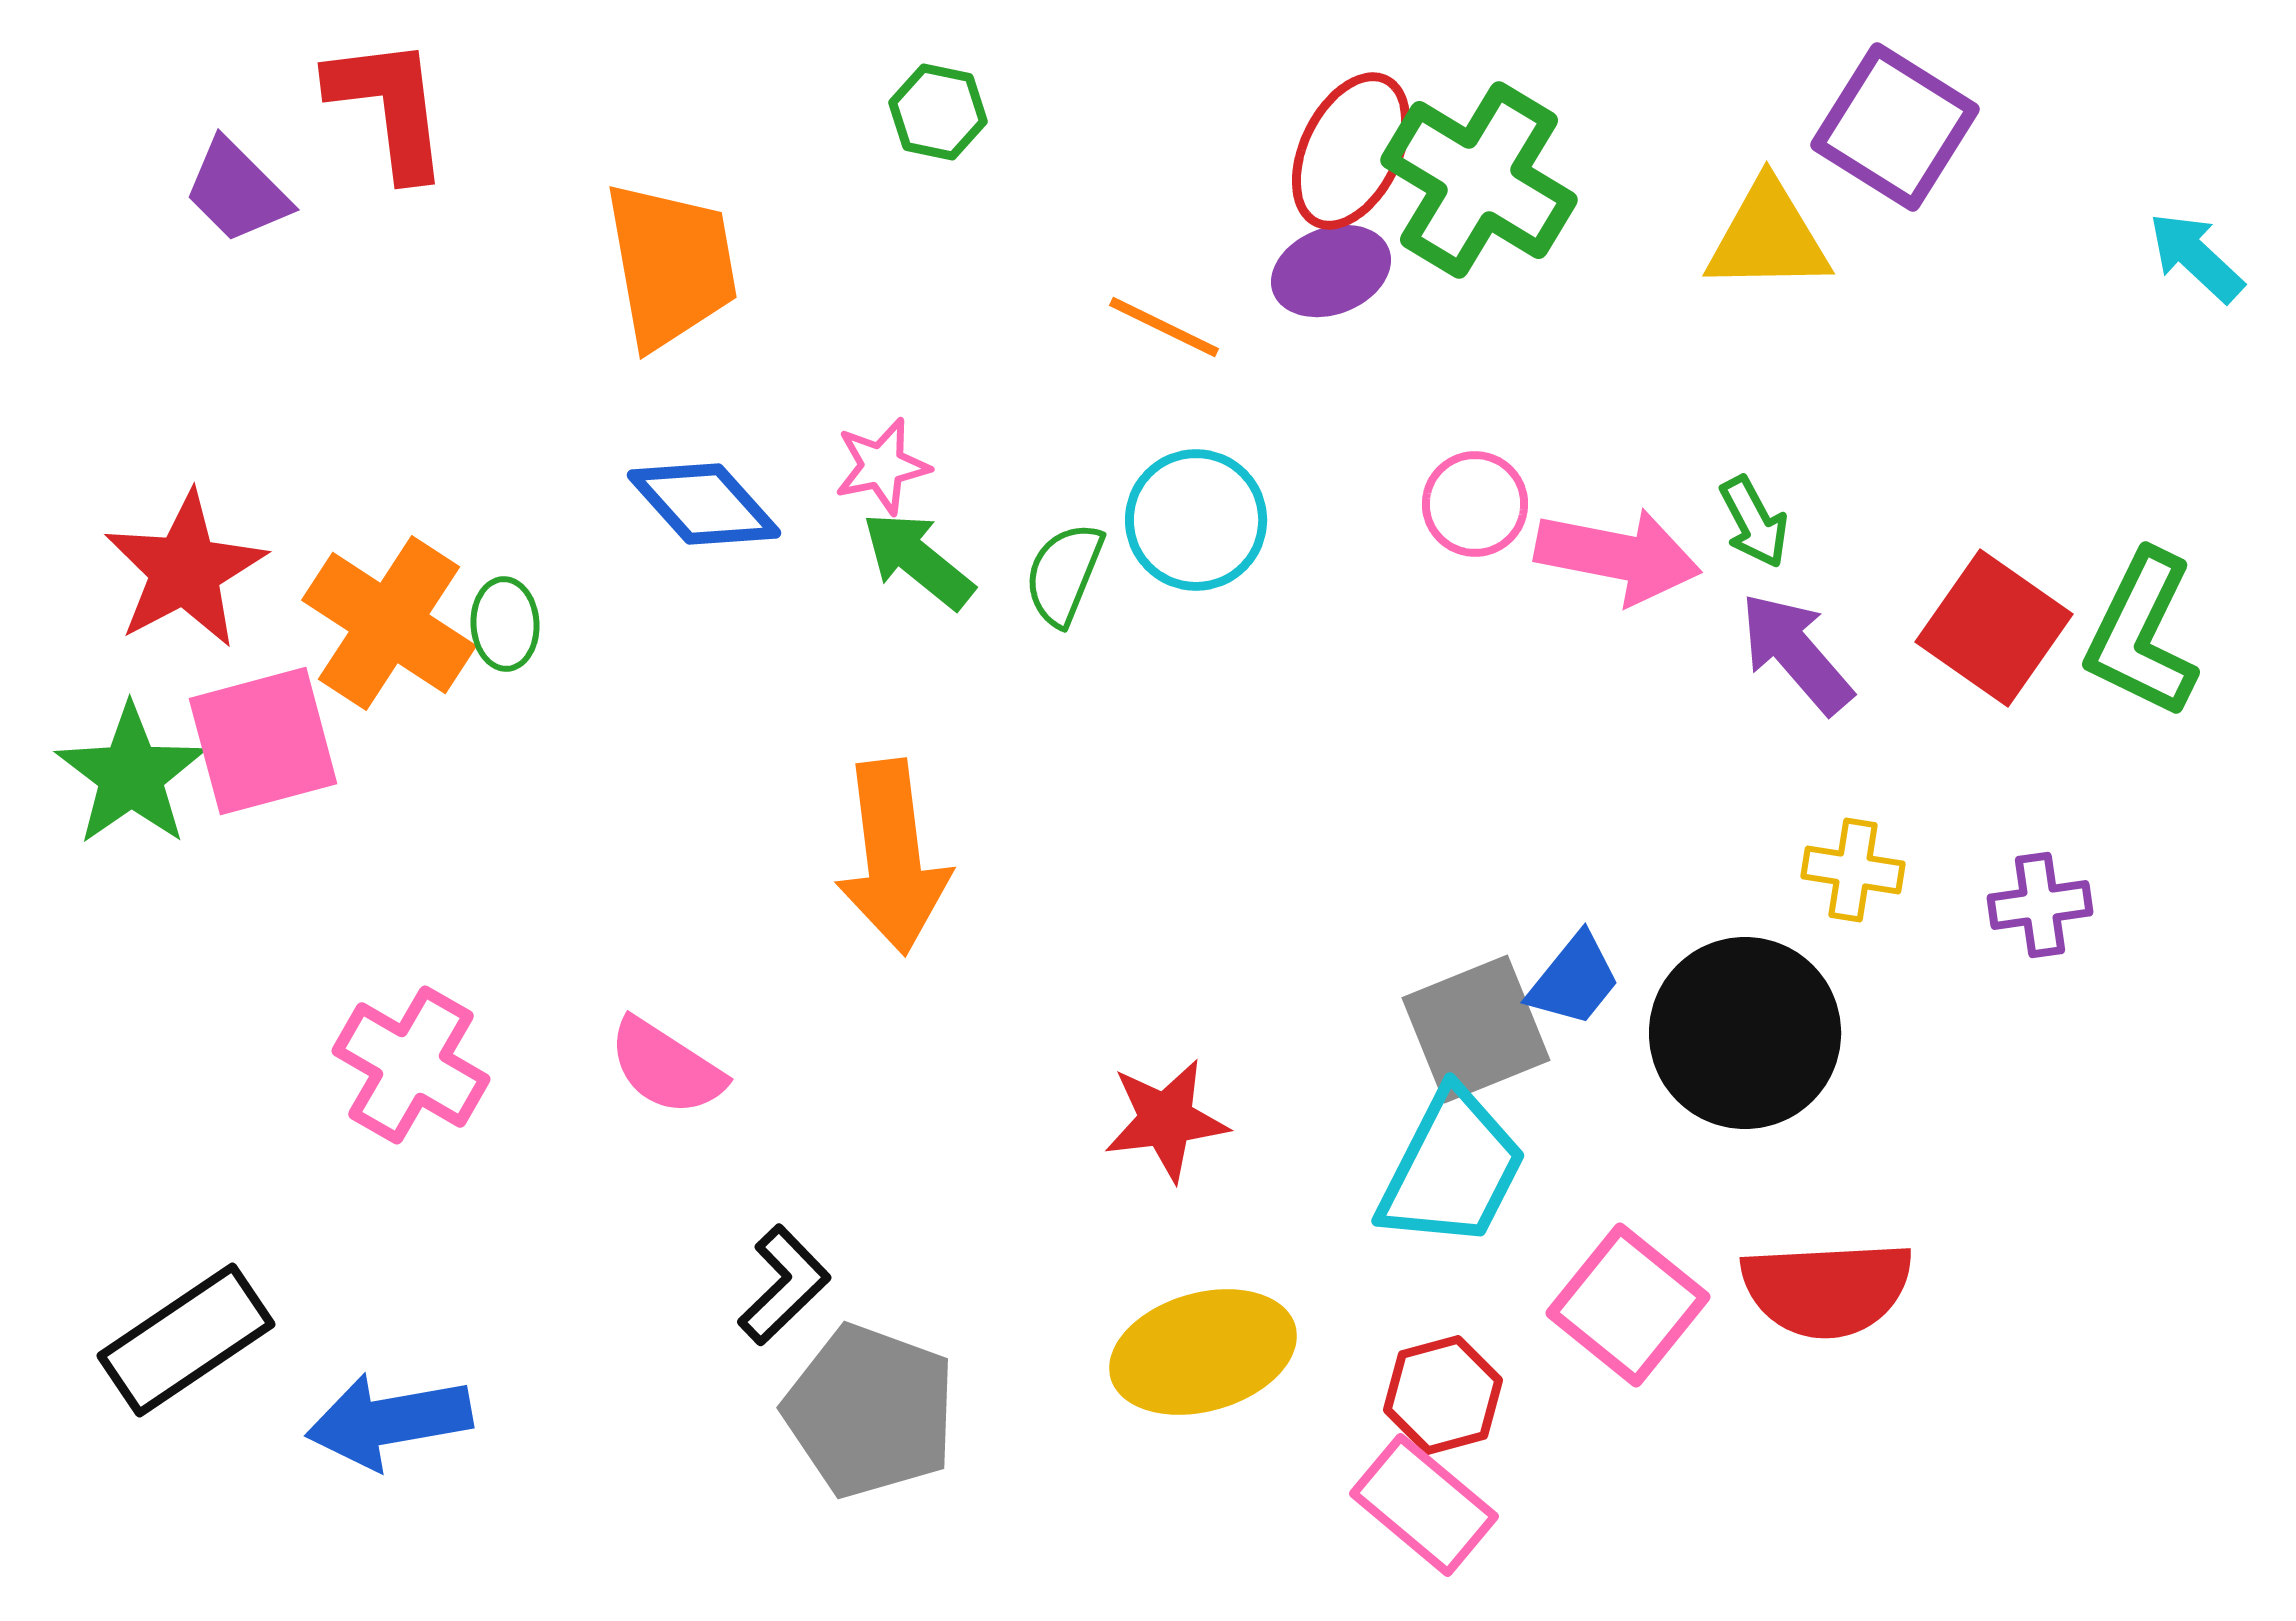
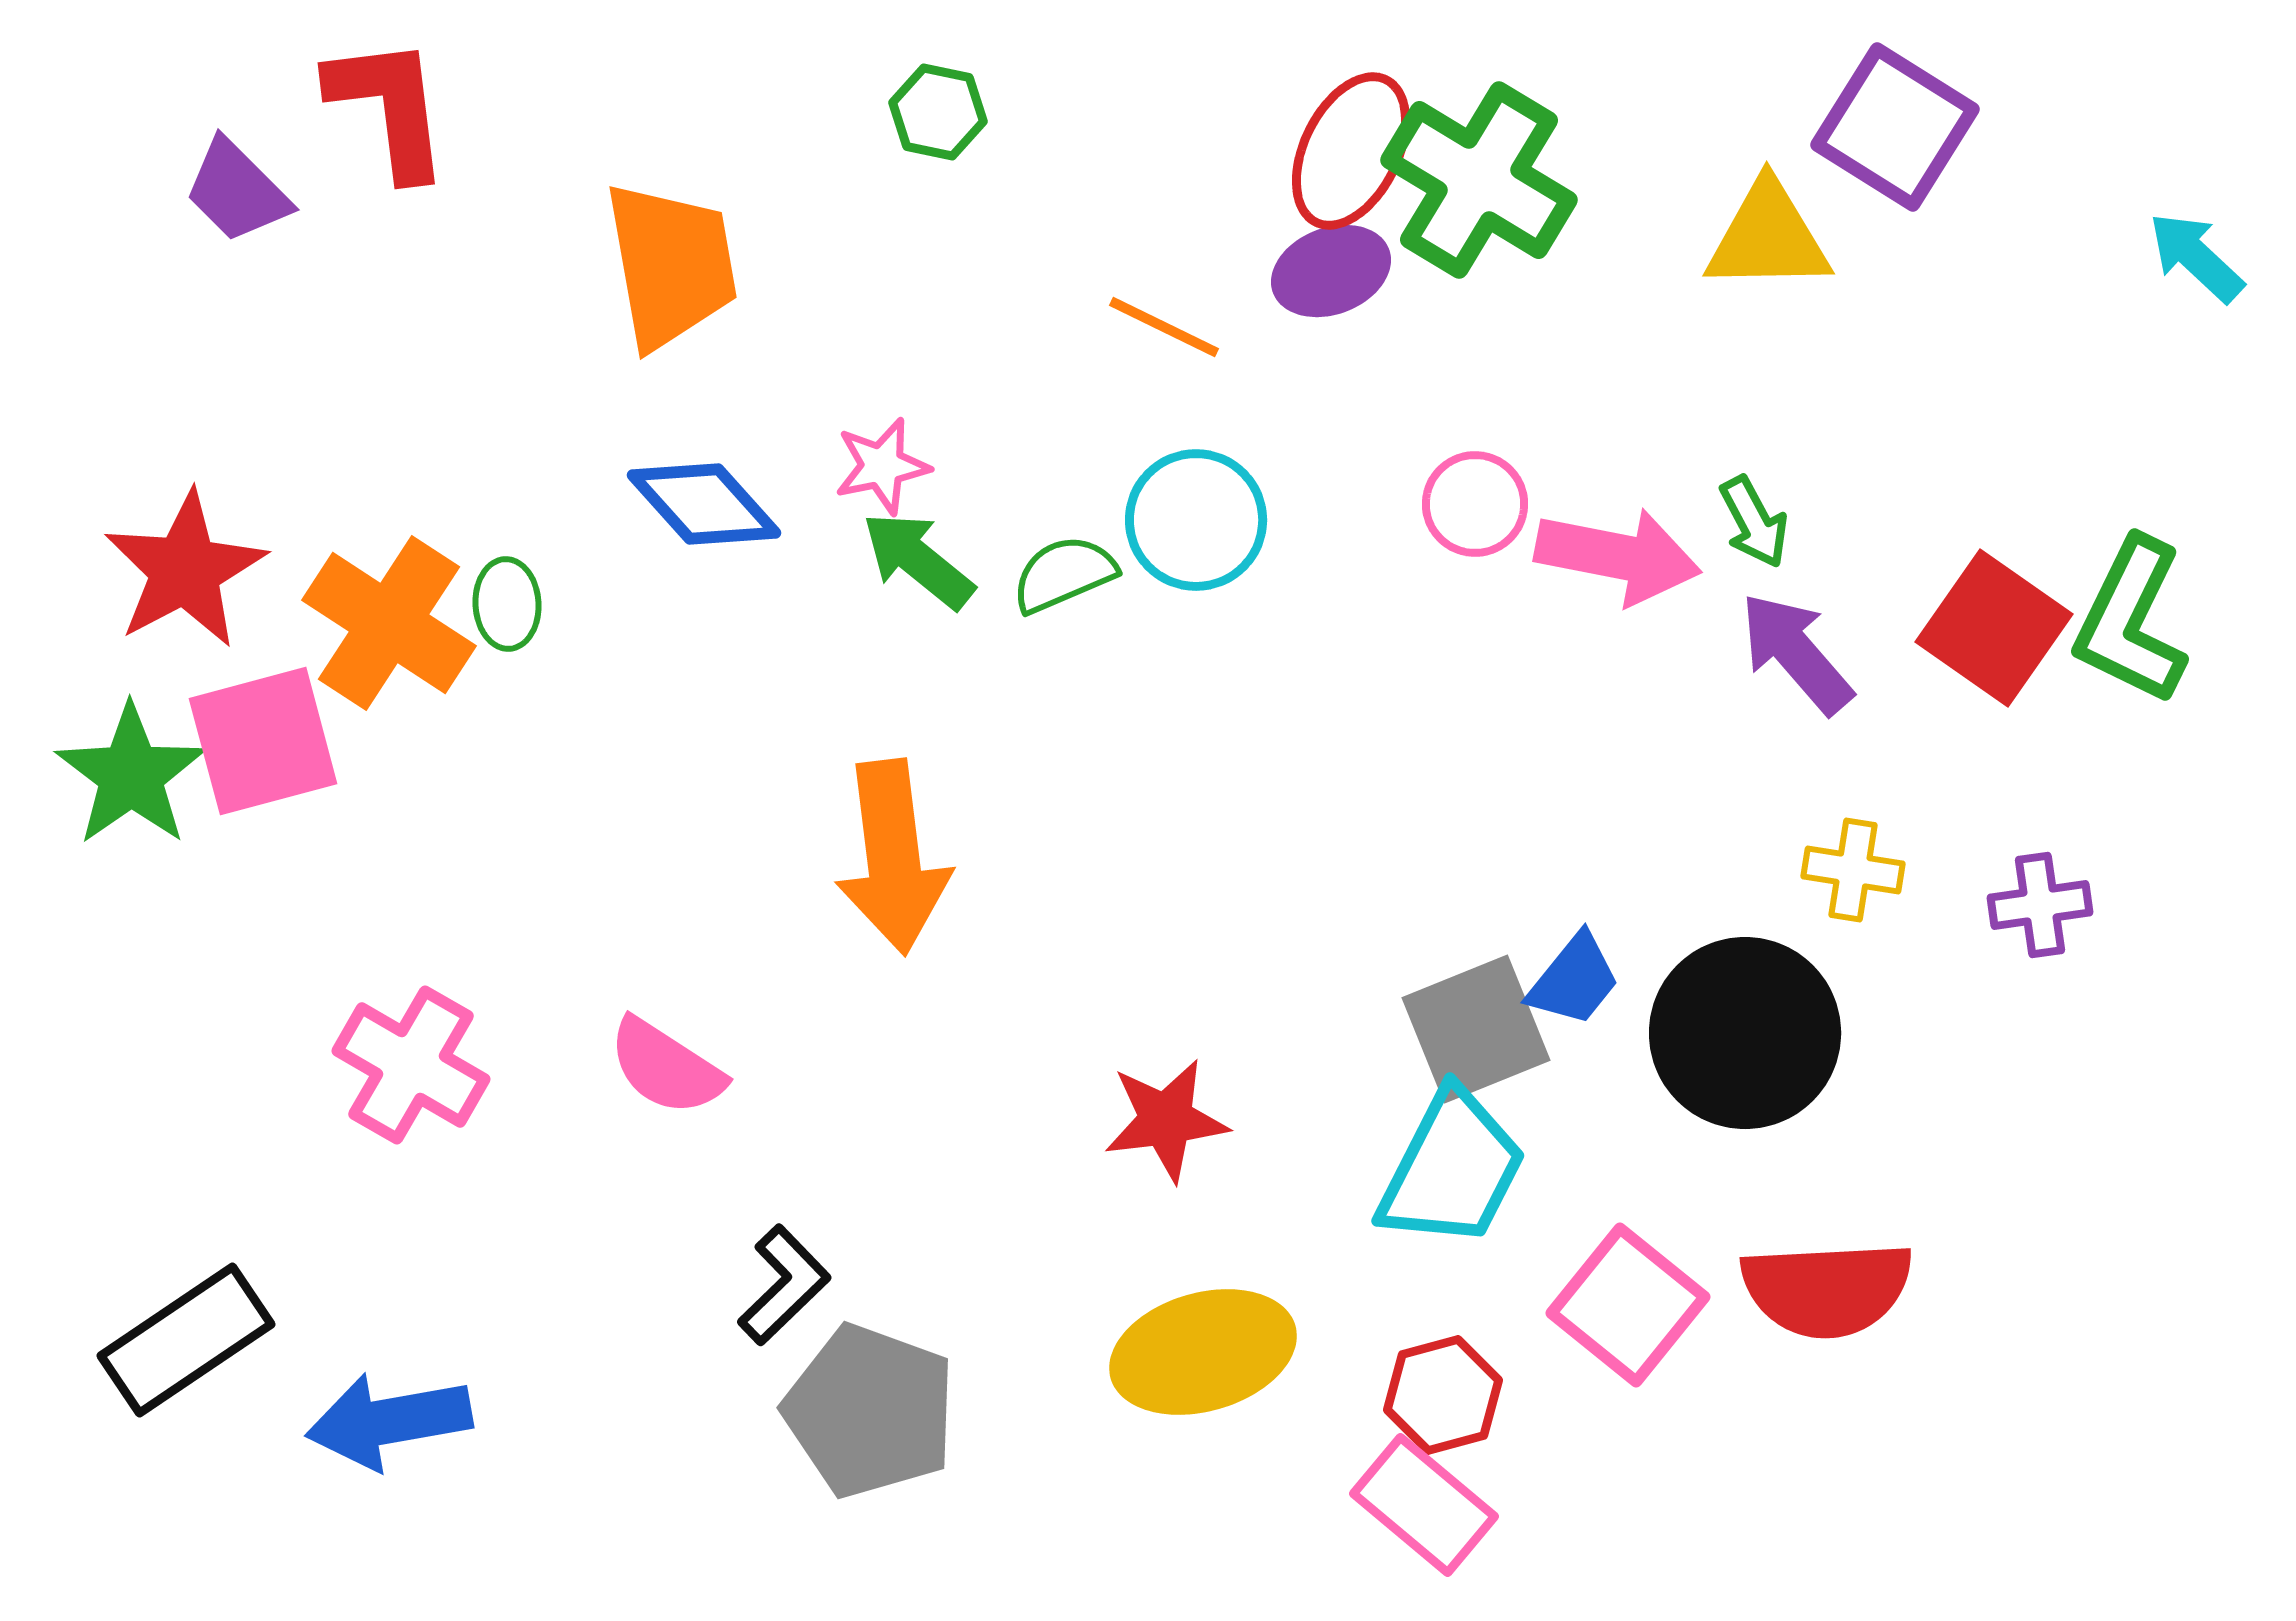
green semicircle at (1064, 574): rotated 45 degrees clockwise
green ellipse at (505, 624): moved 2 px right, 20 px up
green L-shape at (2142, 634): moved 11 px left, 13 px up
